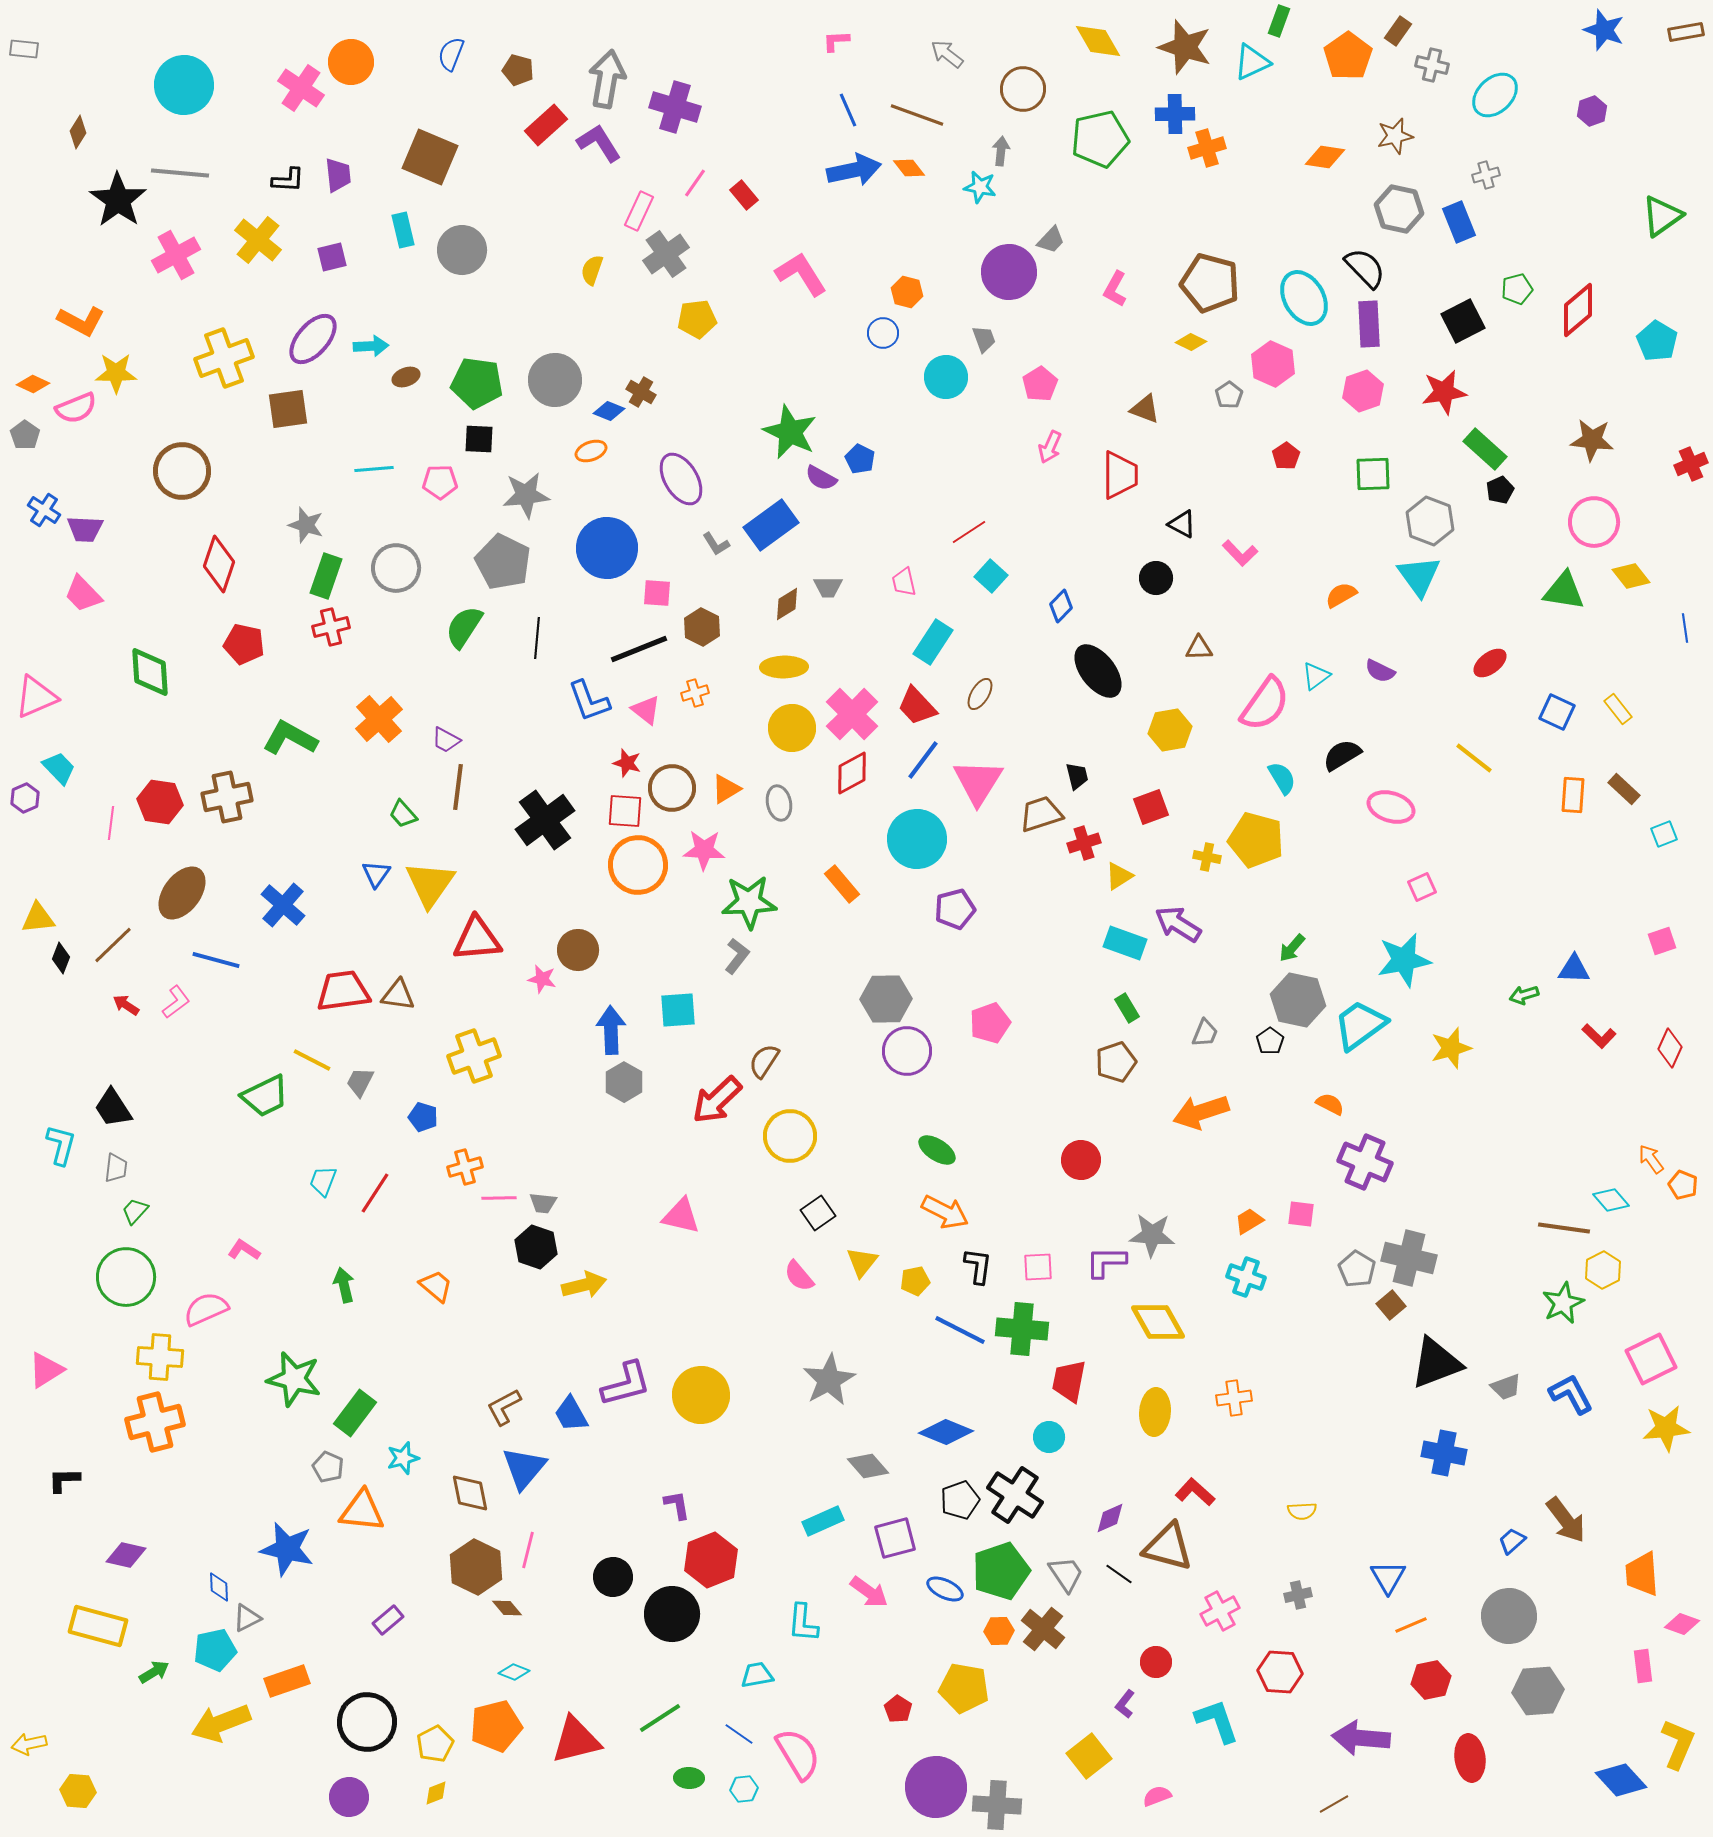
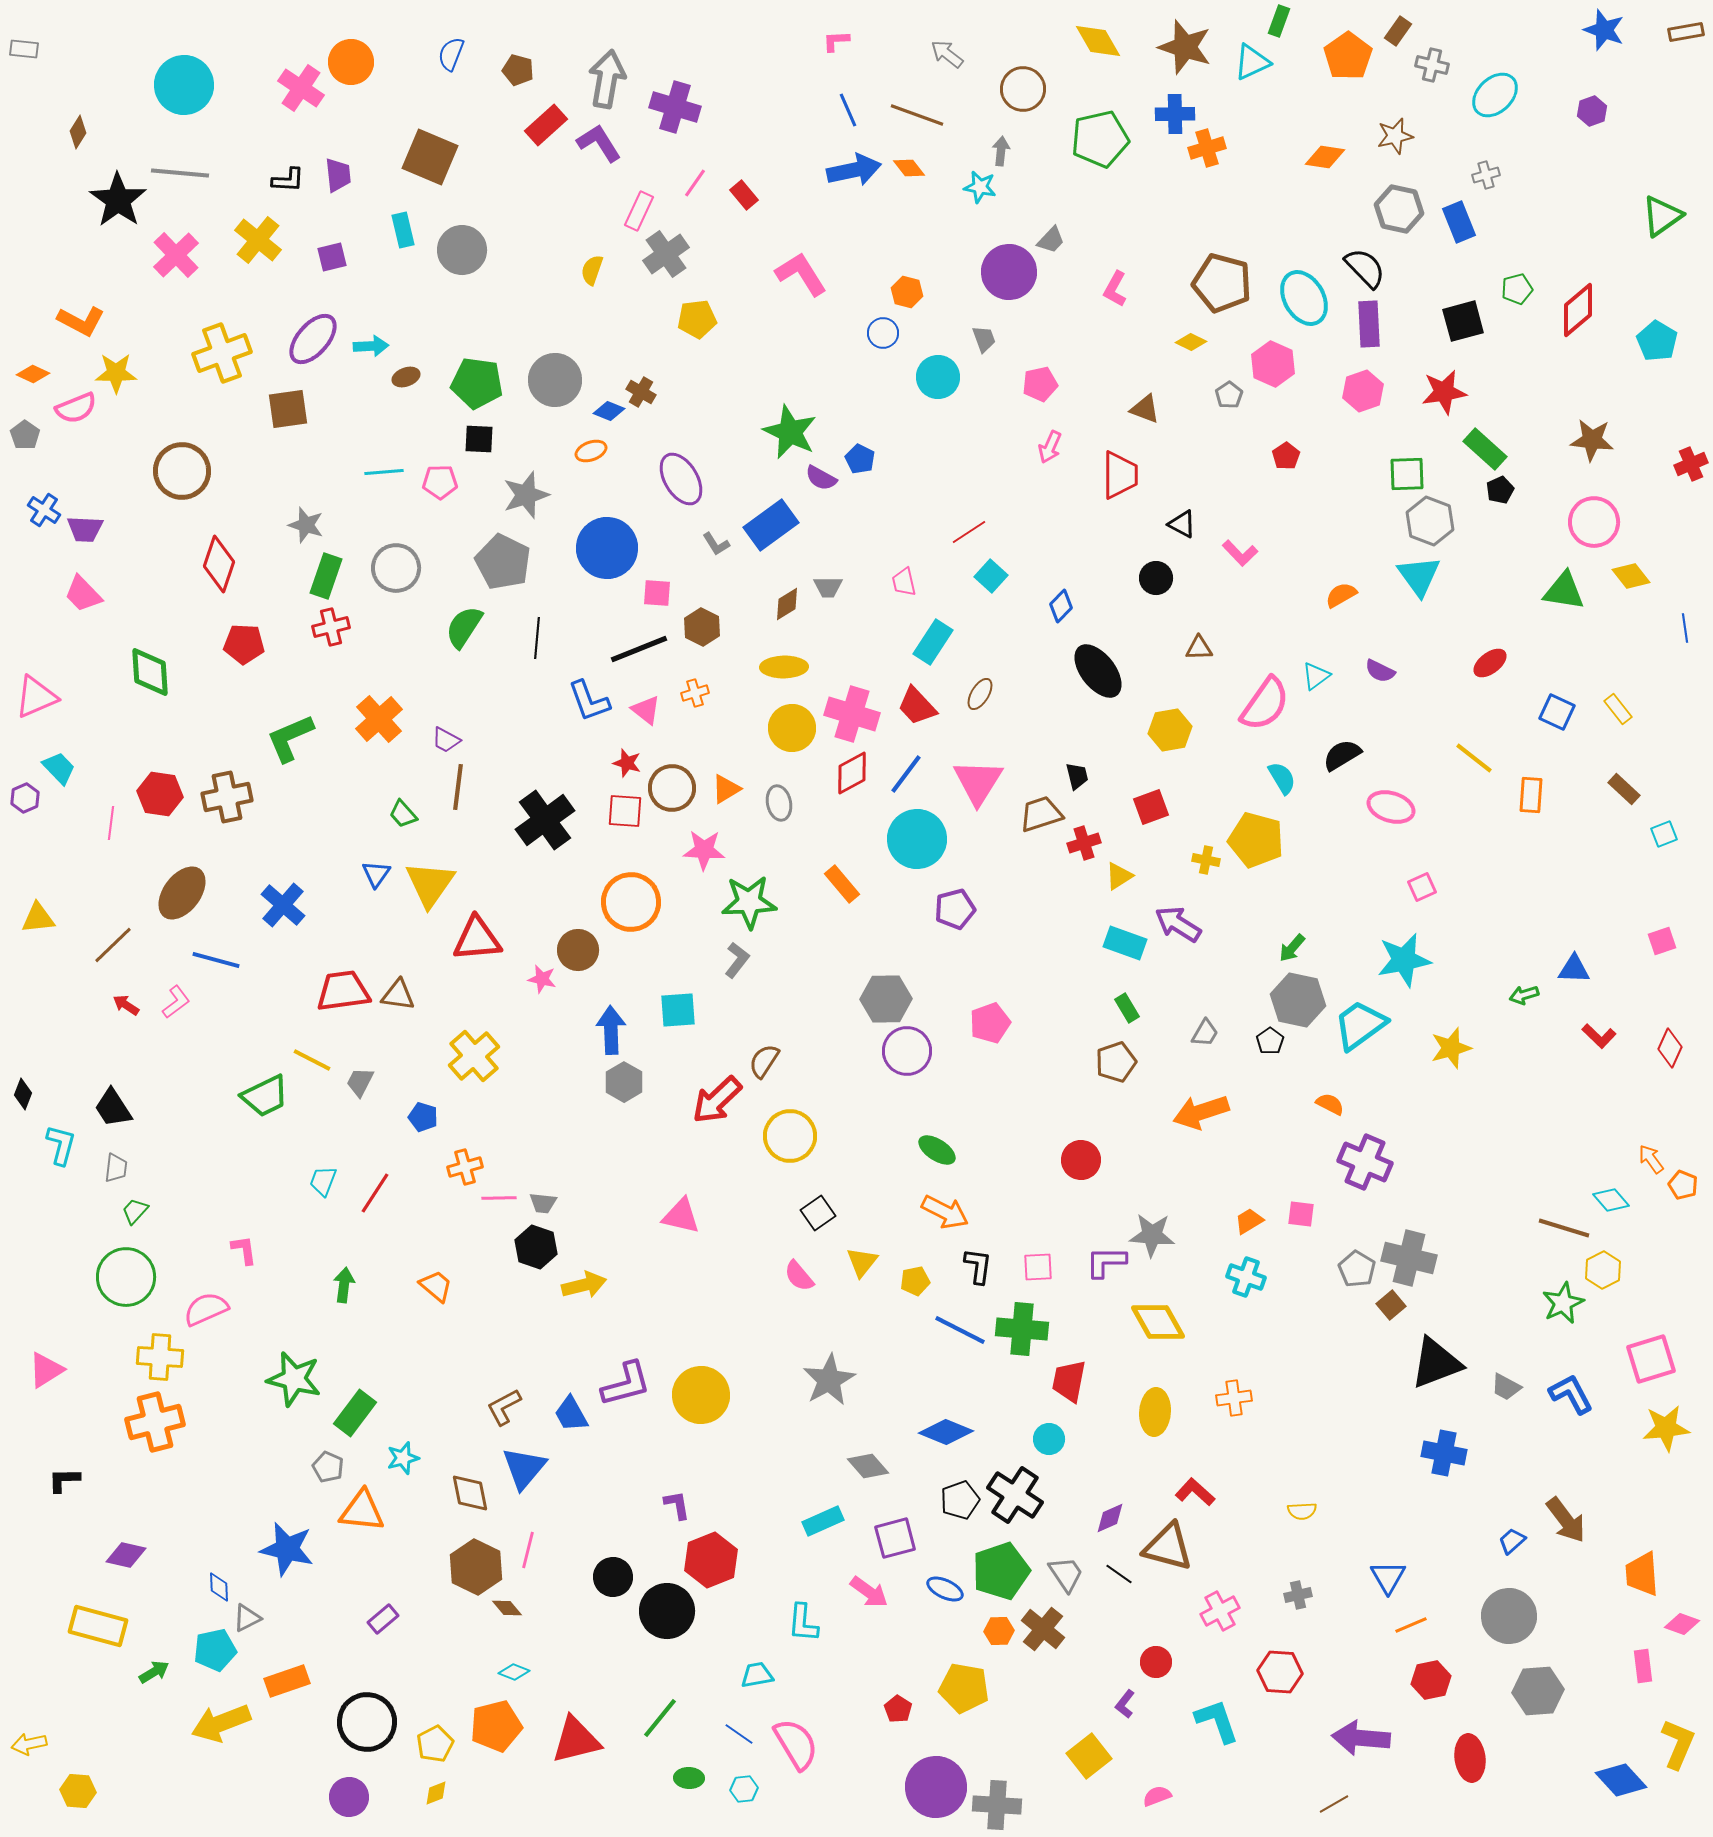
pink cross at (176, 255): rotated 15 degrees counterclockwise
brown pentagon at (1210, 283): moved 12 px right
black square at (1463, 321): rotated 12 degrees clockwise
yellow cross at (224, 358): moved 2 px left, 5 px up
cyan circle at (946, 377): moved 8 px left
orange diamond at (33, 384): moved 10 px up
pink pentagon at (1040, 384): rotated 20 degrees clockwise
cyan line at (374, 469): moved 10 px right, 3 px down
green square at (1373, 474): moved 34 px right
gray star at (526, 495): rotated 12 degrees counterclockwise
red pentagon at (244, 644): rotated 9 degrees counterclockwise
pink cross at (852, 714): rotated 28 degrees counterclockwise
green L-shape at (290, 738): rotated 52 degrees counterclockwise
blue line at (923, 760): moved 17 px left, 14 px down
orange rectangle at (1573, 795): moved 42 px left
red hexagon at (160, 802): moved 8 px up
yellow cross at (1207, 857): moved 1 px left, 3 px down
orange circle at (638, 865): moved 7 px left, 37 px down
gray L-shape at (737, 956): moved 4 px down
black diamond at (61, 958): moved 38 px left, 136 px down
gray trapezoid at (1205, 1033): rotated 8 degrees clockwise
yellow cross at (474, 1056): rotated 21 degrees counterclockwise
brown line at (1564, 1228): rotated 9 degrees clockwise
pink L-shape at (244, 1250): rotated 48 degrees clockwise
green arrow at (344, 1285): rotated 20 degrees clockwise
pink square at (1651, 1359): rotated 9 degrees clockwise
gray trapezoid at (1506, 1387): rotated 48 degrees clockwise
cyan circle at (1049, 1437): moved 2 px down
black circle at (672, 1614): moved 5 px left, 3 px up
purple rectangle at (388, 1620): moved 5 px left, 1 px up
green line at (660, 1718): rotated 18 degrees counterclockwise
pink semicircle at (798, 1754): moved 2 px left, 10 px up
